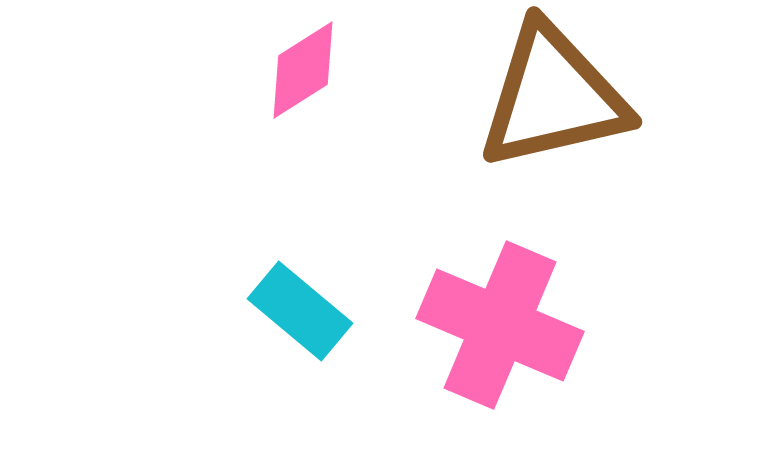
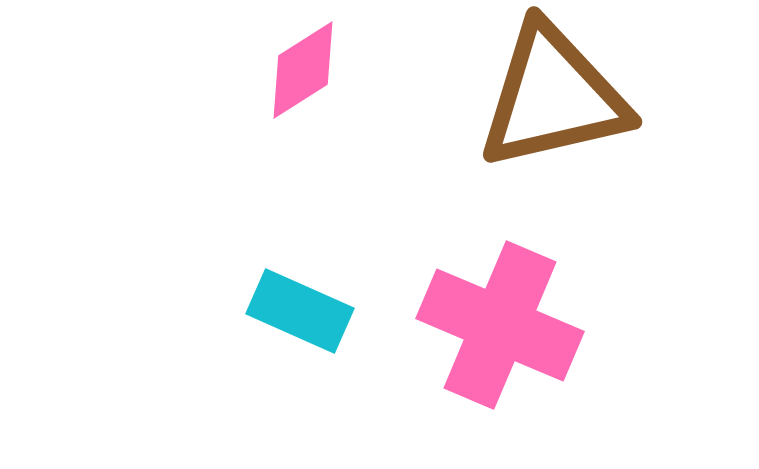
cyan rectangle: rotated 16 degrees counterclockwise
